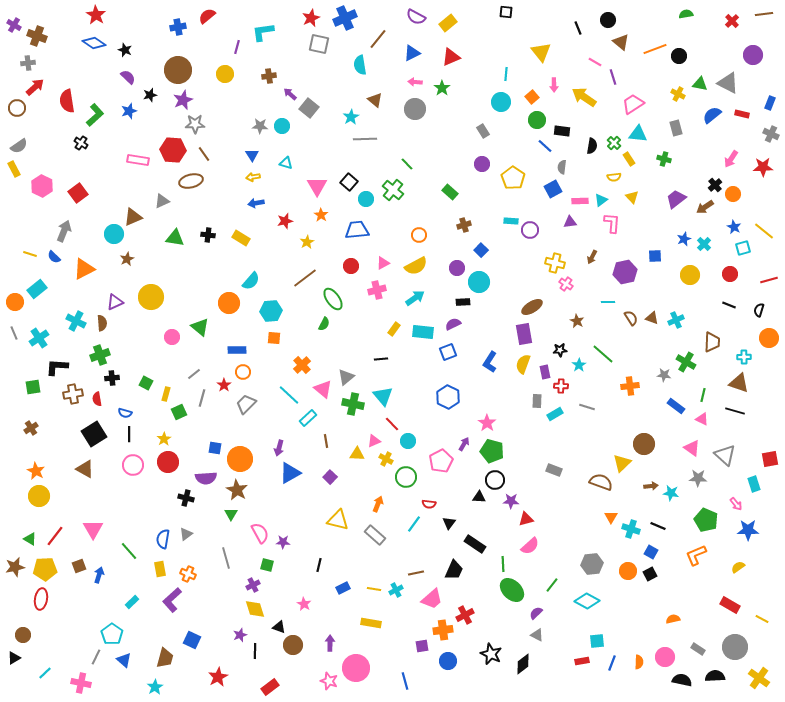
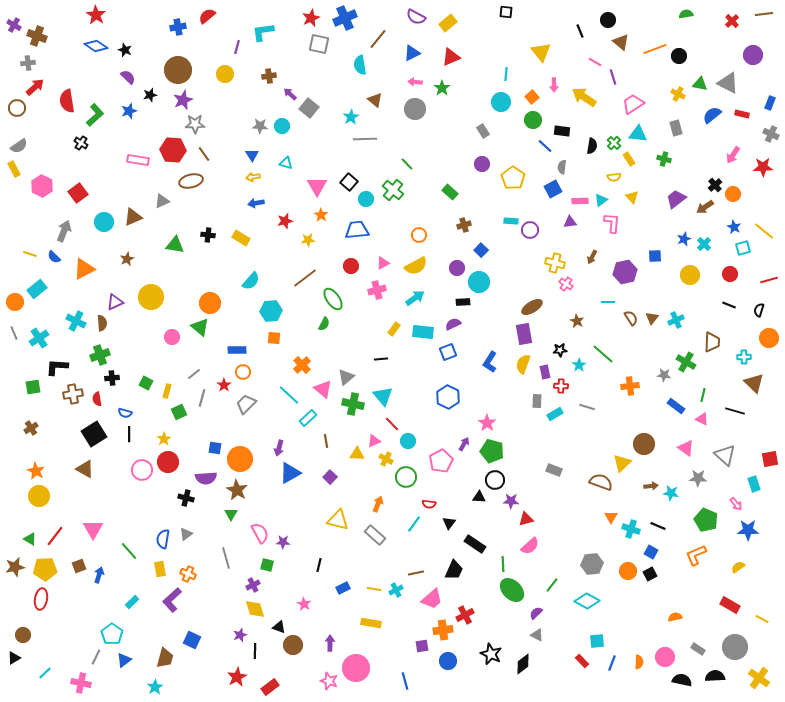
black line at (578, 28): moved 2 px right, 3 px down
blue diamond at (94, 43): moved 2 px right, 3 px down
green circle at (537, 120): moved 4 px left
pink arrow at (731, 159): moved 2 px right, 4 px up
cyan circle at (114, 234): moved 10 px left, 12 px up
green triangle at (175, 238): moved 7 px down
yellow star at (307, 242): moved 1 px right, 2 px up; rotated 24 degrees clockwise
orange circle at (229, 303): moved 19 px left
brown triangle at (652, 318): rotated 48 degrees clockwise
brown triangle at (739, 383): moved 15 px right; rotated 25 degrees clockwise
yellow rectangle at (166, 394): moved 1 px right, 3 px up
pink triangle at (692, 448): moved 6 px left
pink circle at (133, 465): moved 9 px right, 5 px down
orange semicircle at (673, 619): moved 2 px right, 2 px up
blue triangle at (124, 660): rotated 42 degrees clockwise
red rectangle at (582, 661): rotated 56 degrees clockwise
red star at (218, 677): moved 19 px right
